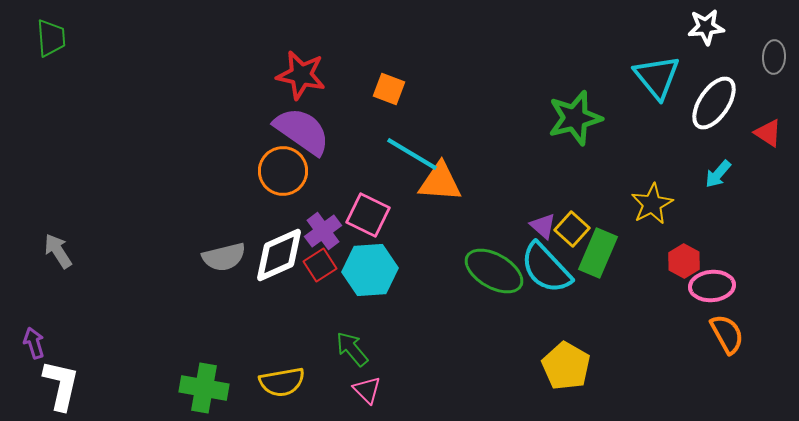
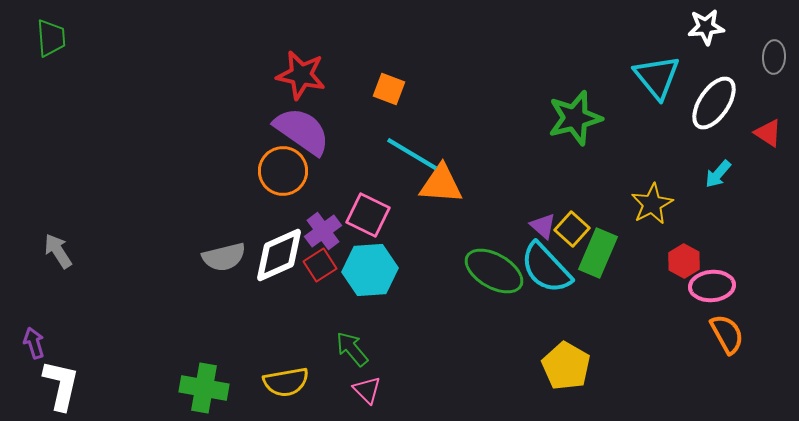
orange triangle: moved 1 px right, 2 px down
yellow semicircle: moved 4 px right
